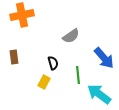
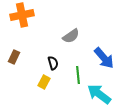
brown rectangle: rotated 32 degrees clockwise
